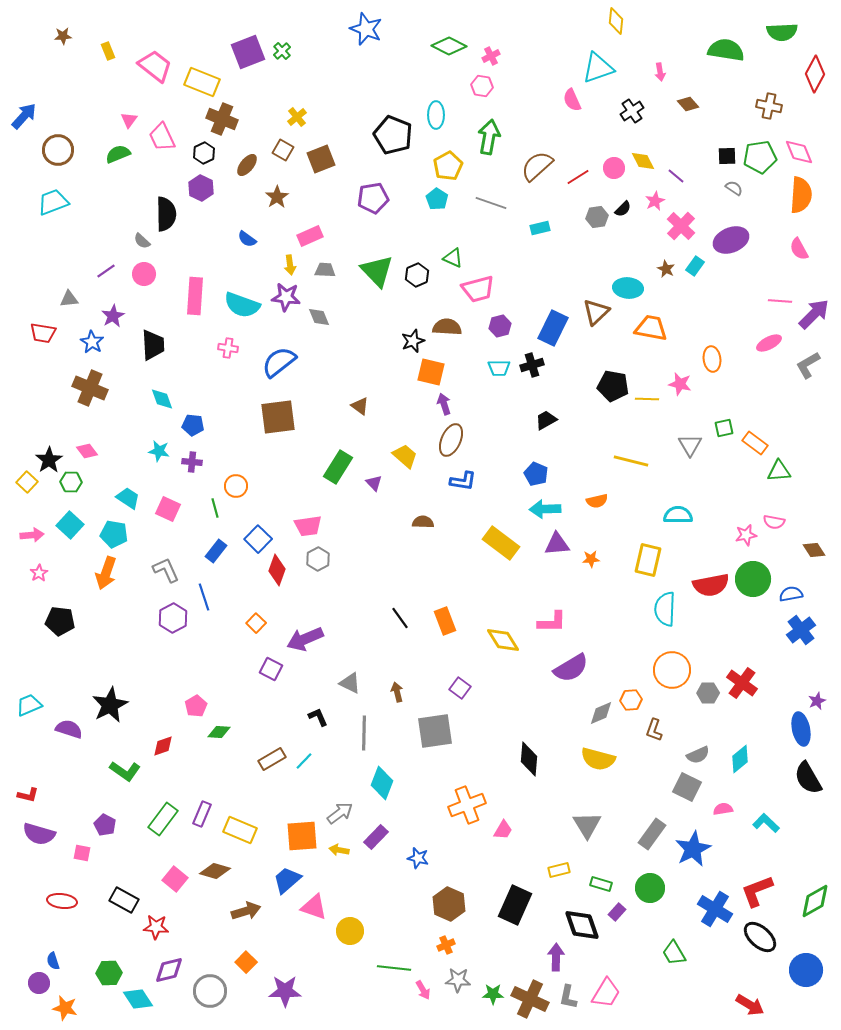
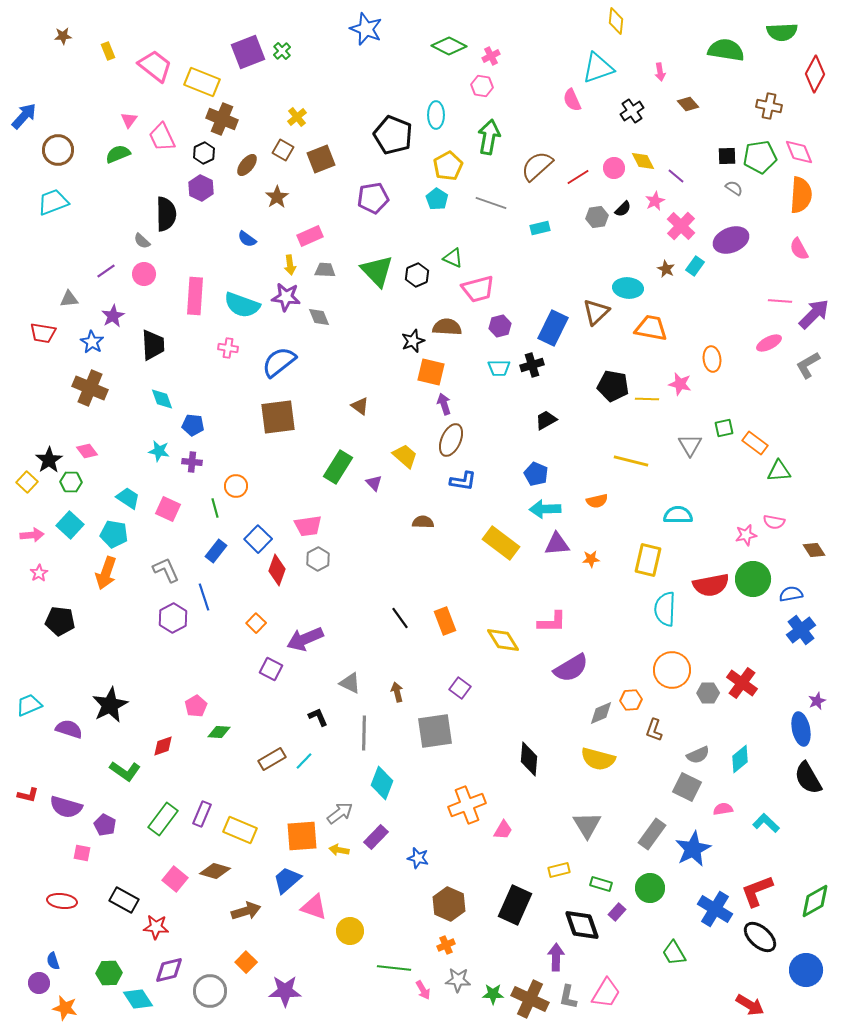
purple semicircle at (39, 834): moved 27 px right, 27 px up
